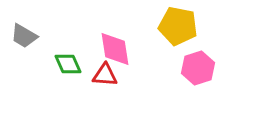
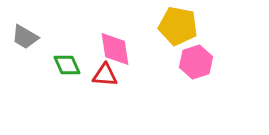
gray trapezoid: moved 1 px right, 1 px down
green diamond: moved 1 px left, 1 px down
pink hexagon: moved 2 px left, 6 px up
